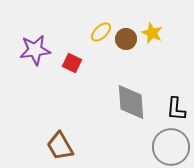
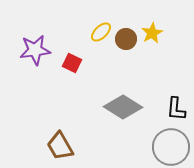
yellow star: rotated 20 degrees clockwise
gray diamond: moved 8 px left, 5 px down; rotated 54 degrees counterclockwise
